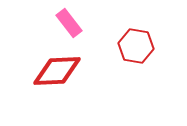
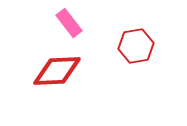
red hexagon: rotated 20 degrees counterclockwise
